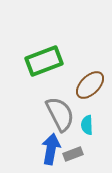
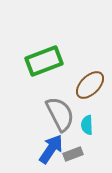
blue arrow: rotated 24 degrees clockwise
